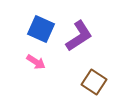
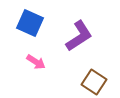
blue square: moved 11 px left, 6 px up
